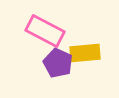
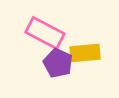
pink rectangle: moved 2 px down
